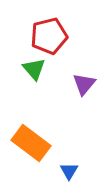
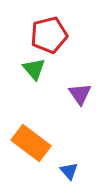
red pentagon: moved 1 px up
purple triangle: moved 4 px left, 10 px down; rotated 15 degrees counterclockwise
blue triangle: rotated 12 degrees counterclockwise
